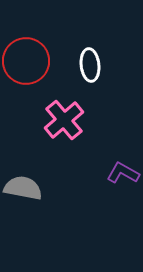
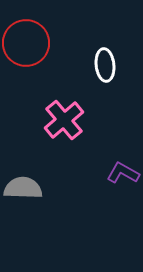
red circle: moved 18 px up
white ellipse: moved 15 px right
gray semicircle: rotated 9 degrees counterclockwise
